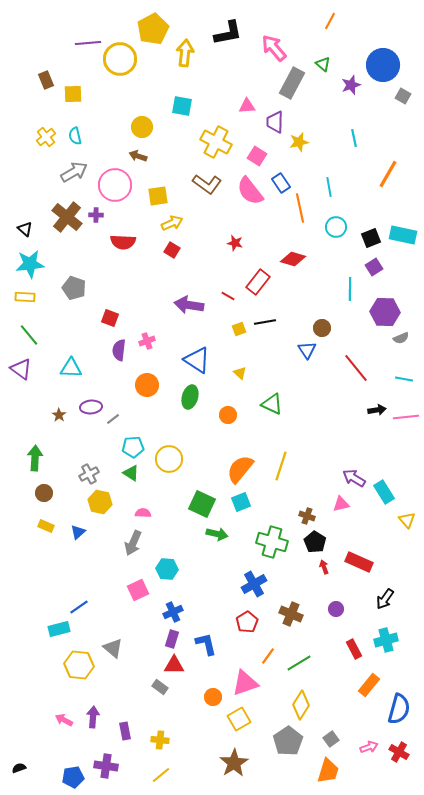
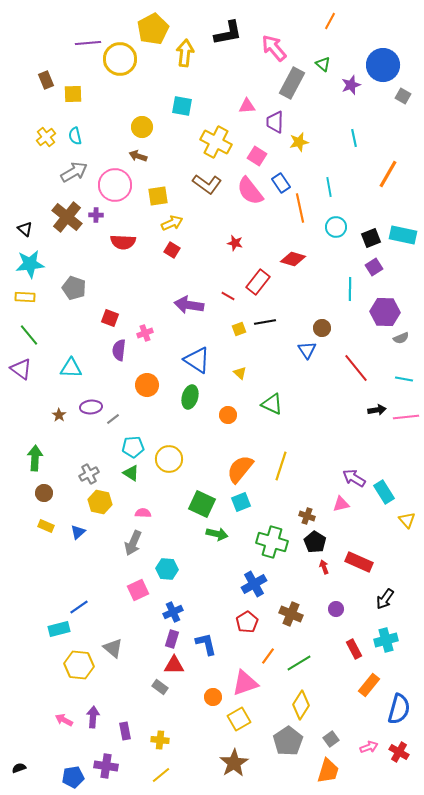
pink cross at (147, 341): moved 2 px left, 8 px up
